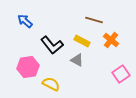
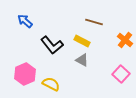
brown line: moved 2 px down
orange cross: moved 14 px right
gray triangle: moved 5 px right
pink hexagon: moved 3 px left, 7 px down; rotated 15 degrees counterclockwise
pink square: rotated 12 degrees counterclockwise
